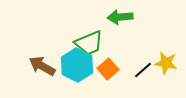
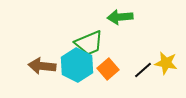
brown arrow: rotated 24 degrees counterclockwise
